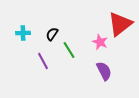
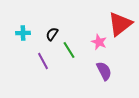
pink star: moved 1 px left
